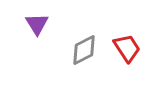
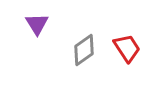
gray diamond: rotated 8 degrees counterclockwise
